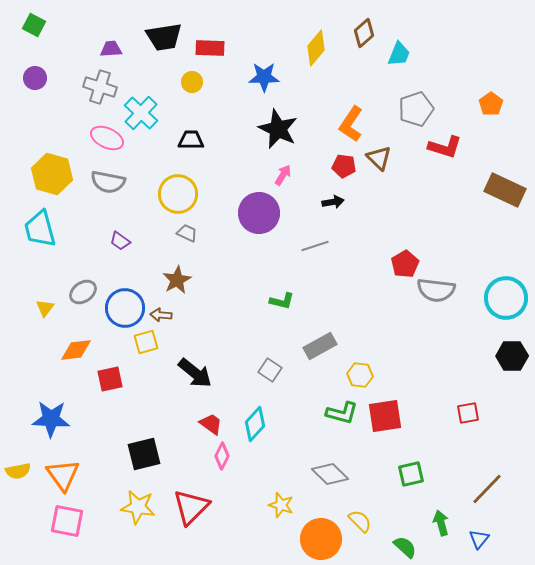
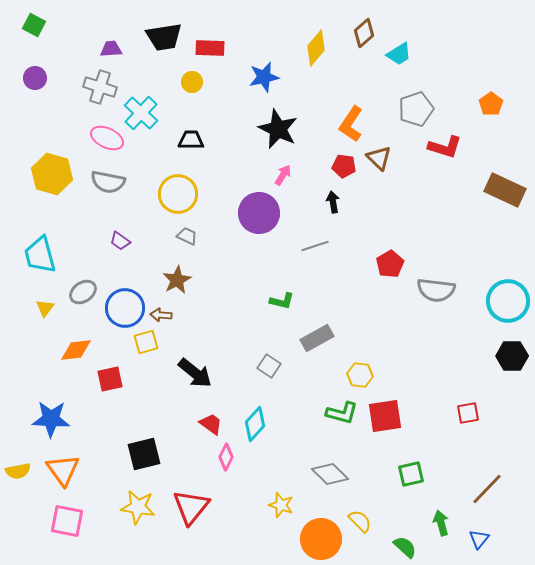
cyan trapezoid at (399, 54): rotated 36 degrees clockwise
blue star at (264, 77): rotated 12 degrees counterclockwise
black arrow at (333, 202): rotated 90 degrees counterclockwise
cyan trapezoid at (40, 229): moved 26 px down
gray trapezoid at (187, 233): moved 3 px down
red pentagon at (405, 264): moved 15 px left
cyan circle at (506, 298): moved 2 px right, 3 px down
gray rectangle at (320, 346): moved 3 px left, 8 px up
gray square at (270, 370): moved 1 px left, 4 px up
pink diamond at (222, 456): moved 4 px right, 1 px down
orange triangle at (63, 475): moved 5 px up
red triangle at (191, 507): rotated 6 degrees counterclockwise
